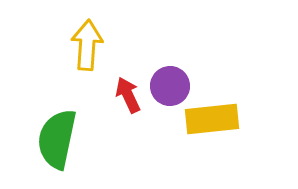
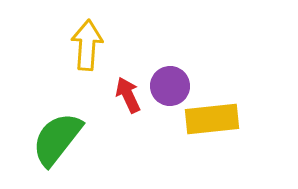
green semicircle: rotated 26 degrees clockwise
